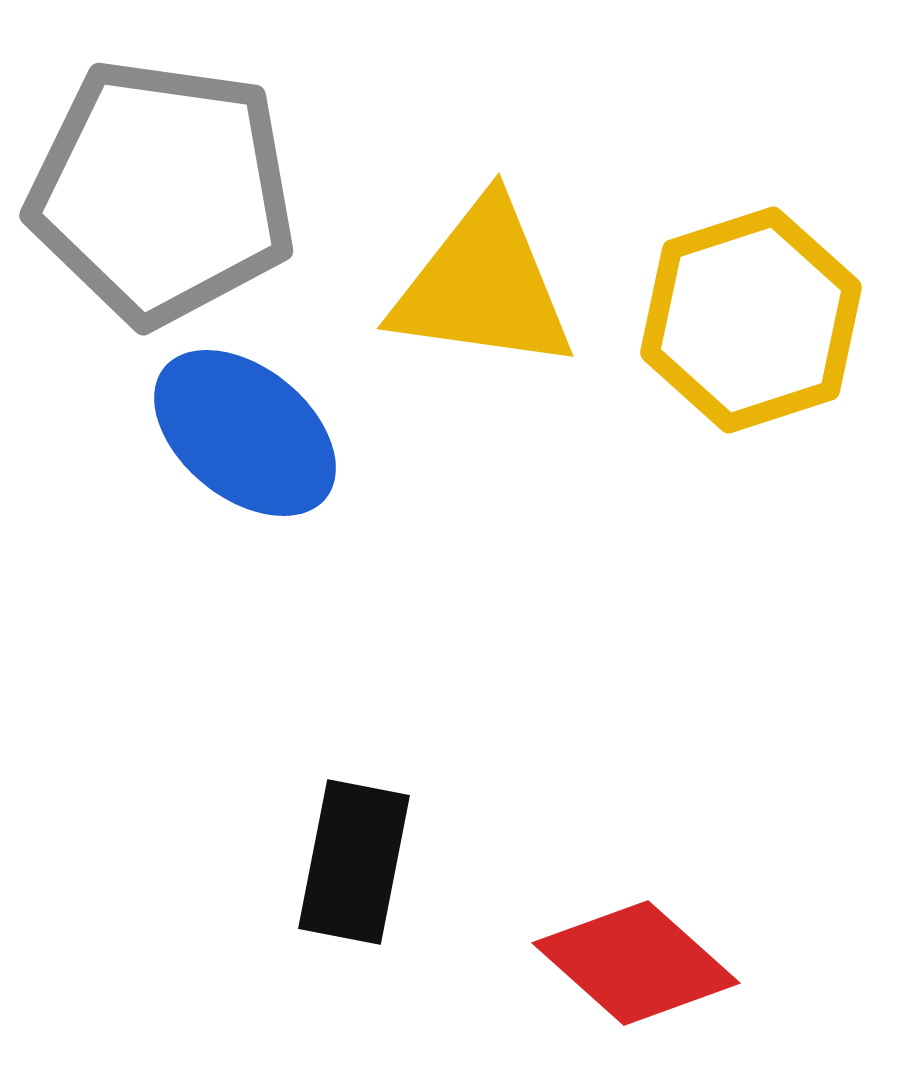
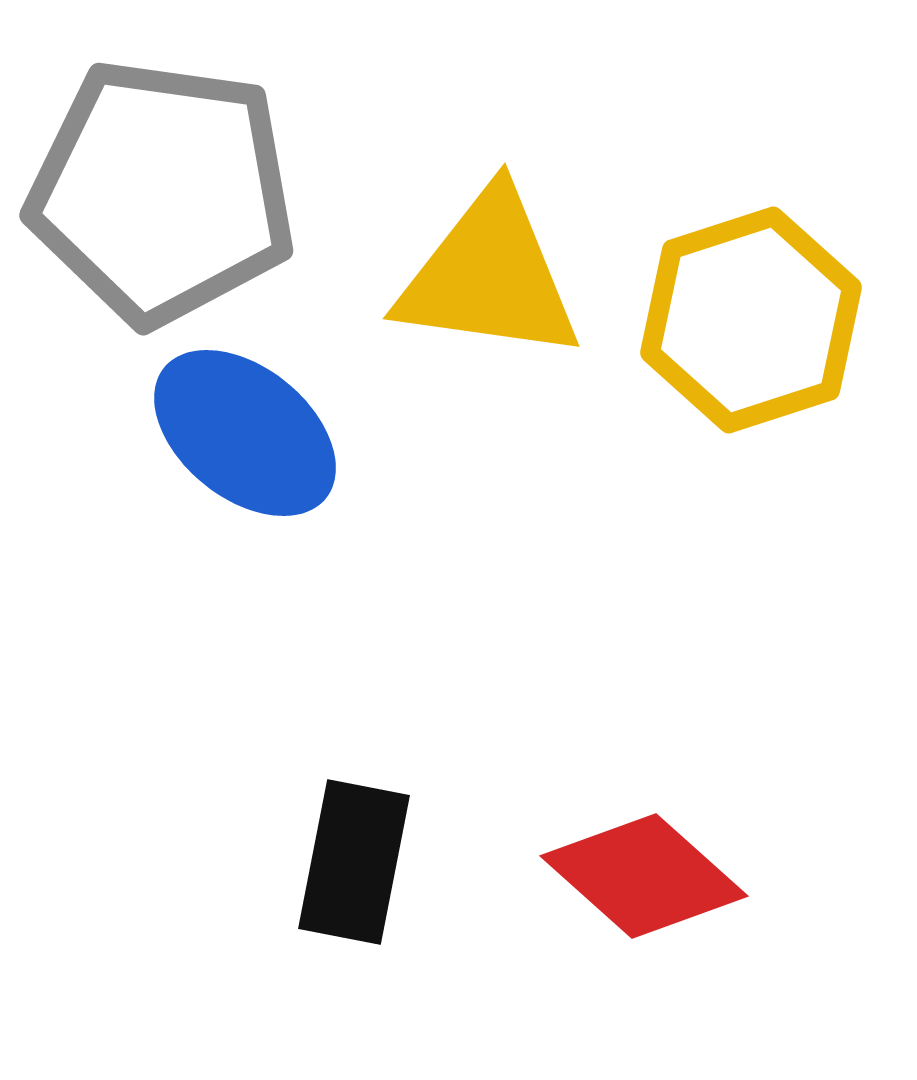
yellow triangle: moved 6 px right, 10 px up
red diamond: moved 8 px right, 87 px up
